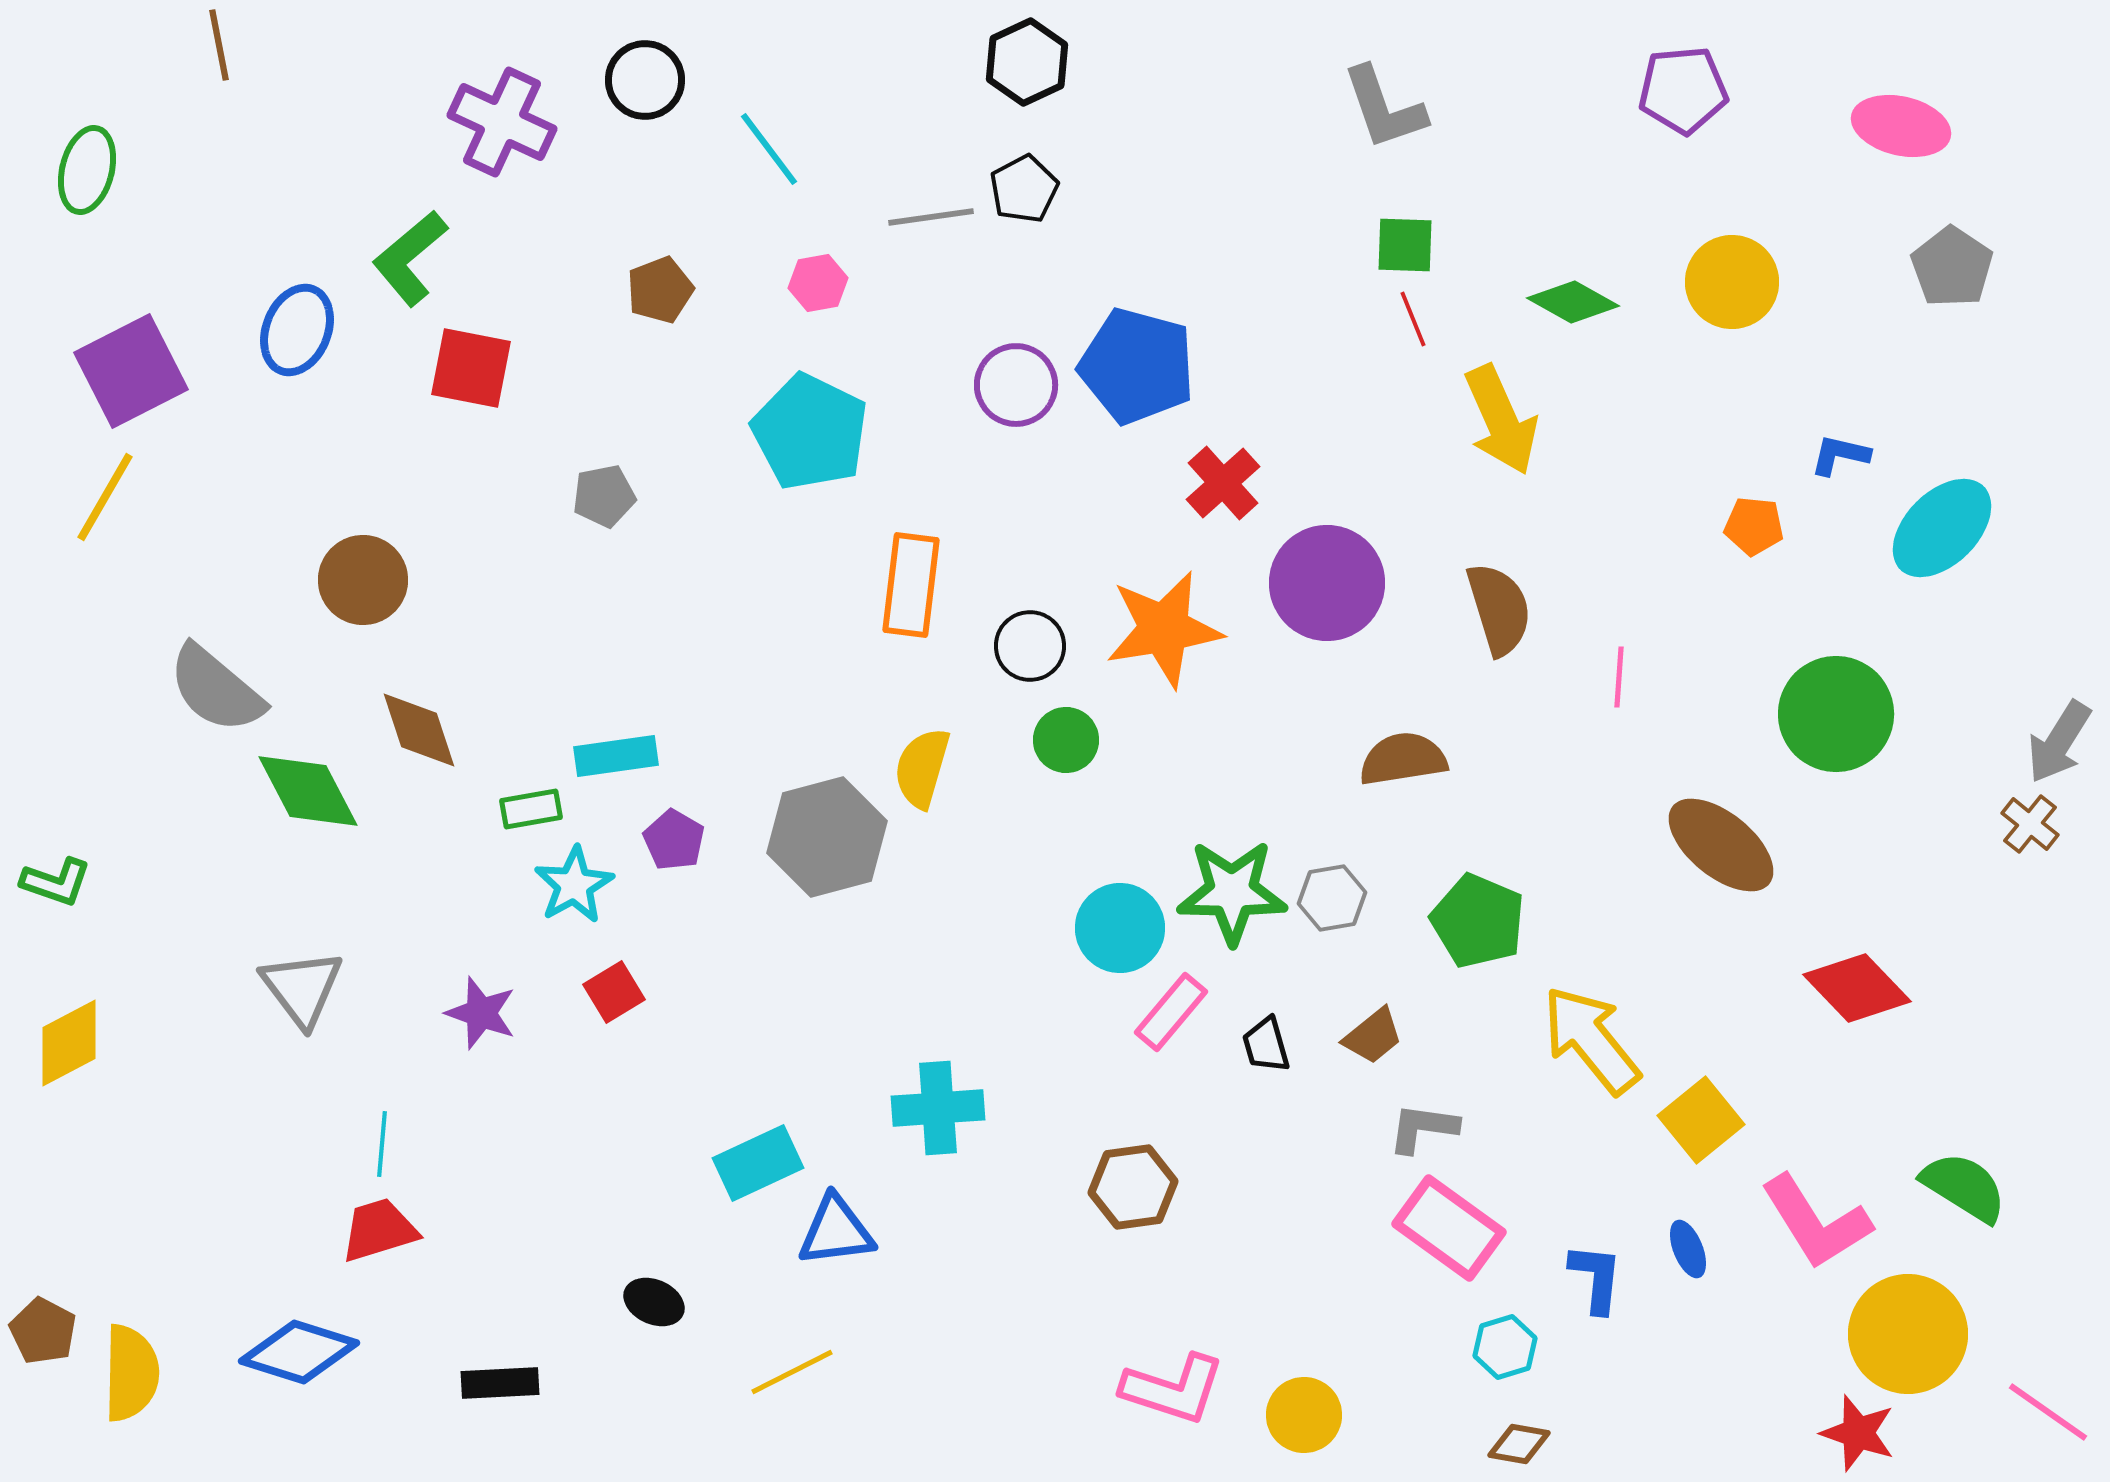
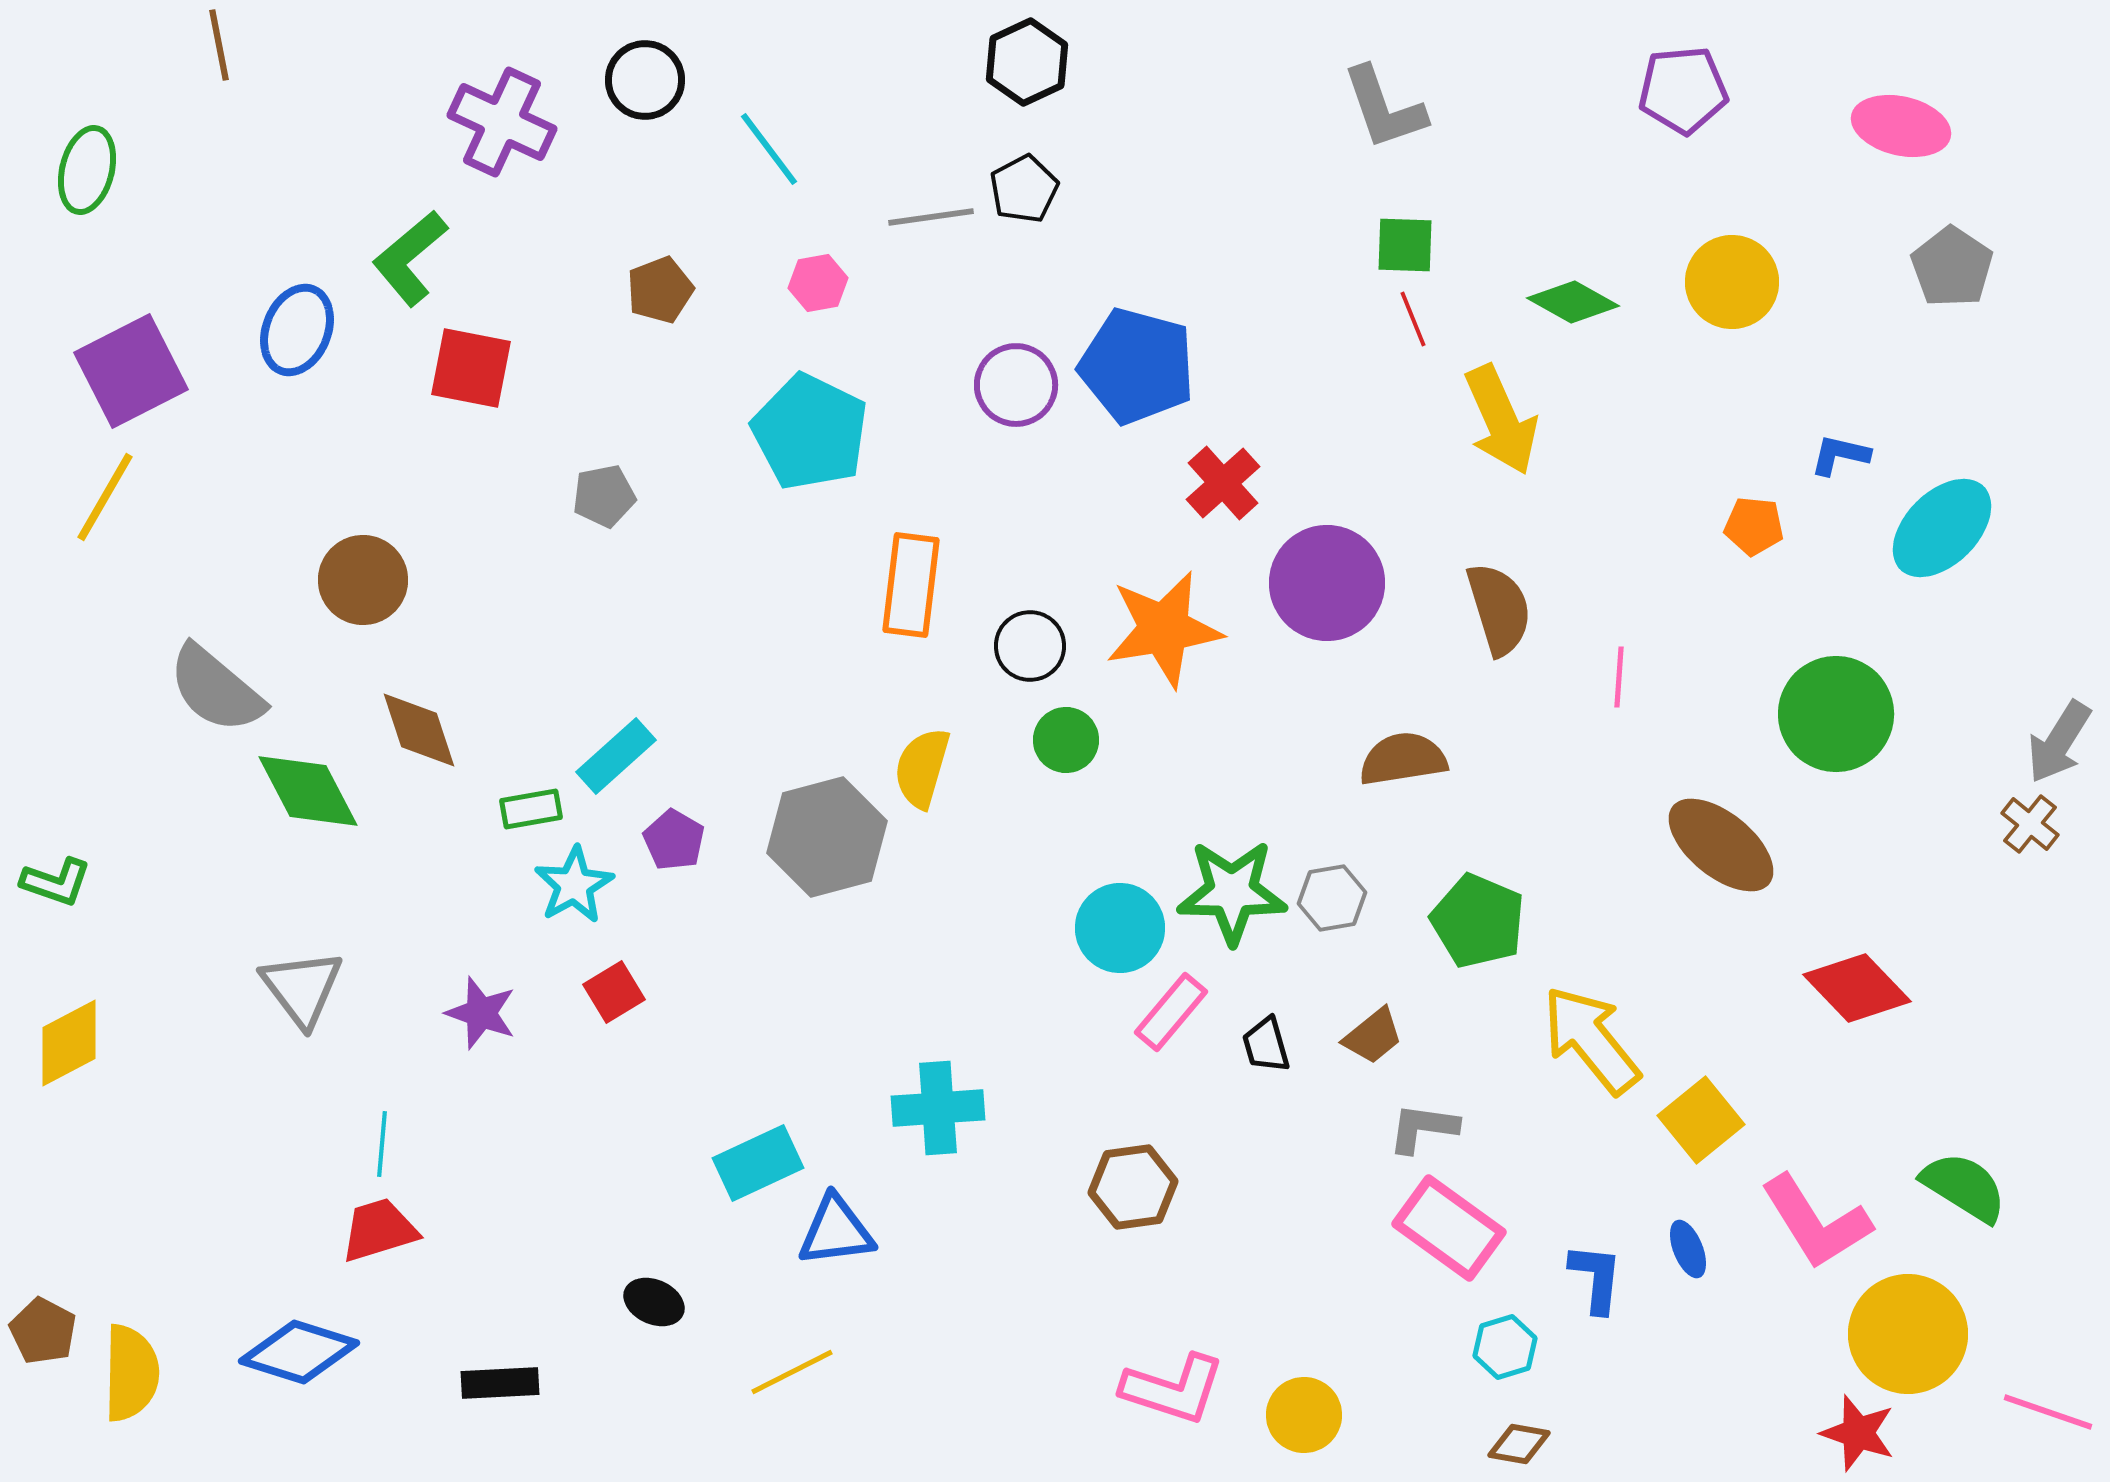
cyan rectangle at (616, 756): rotated 34 degrees counterclockwise
pink line at (2048, 1412): rotated 16 degrees counterclockwise
